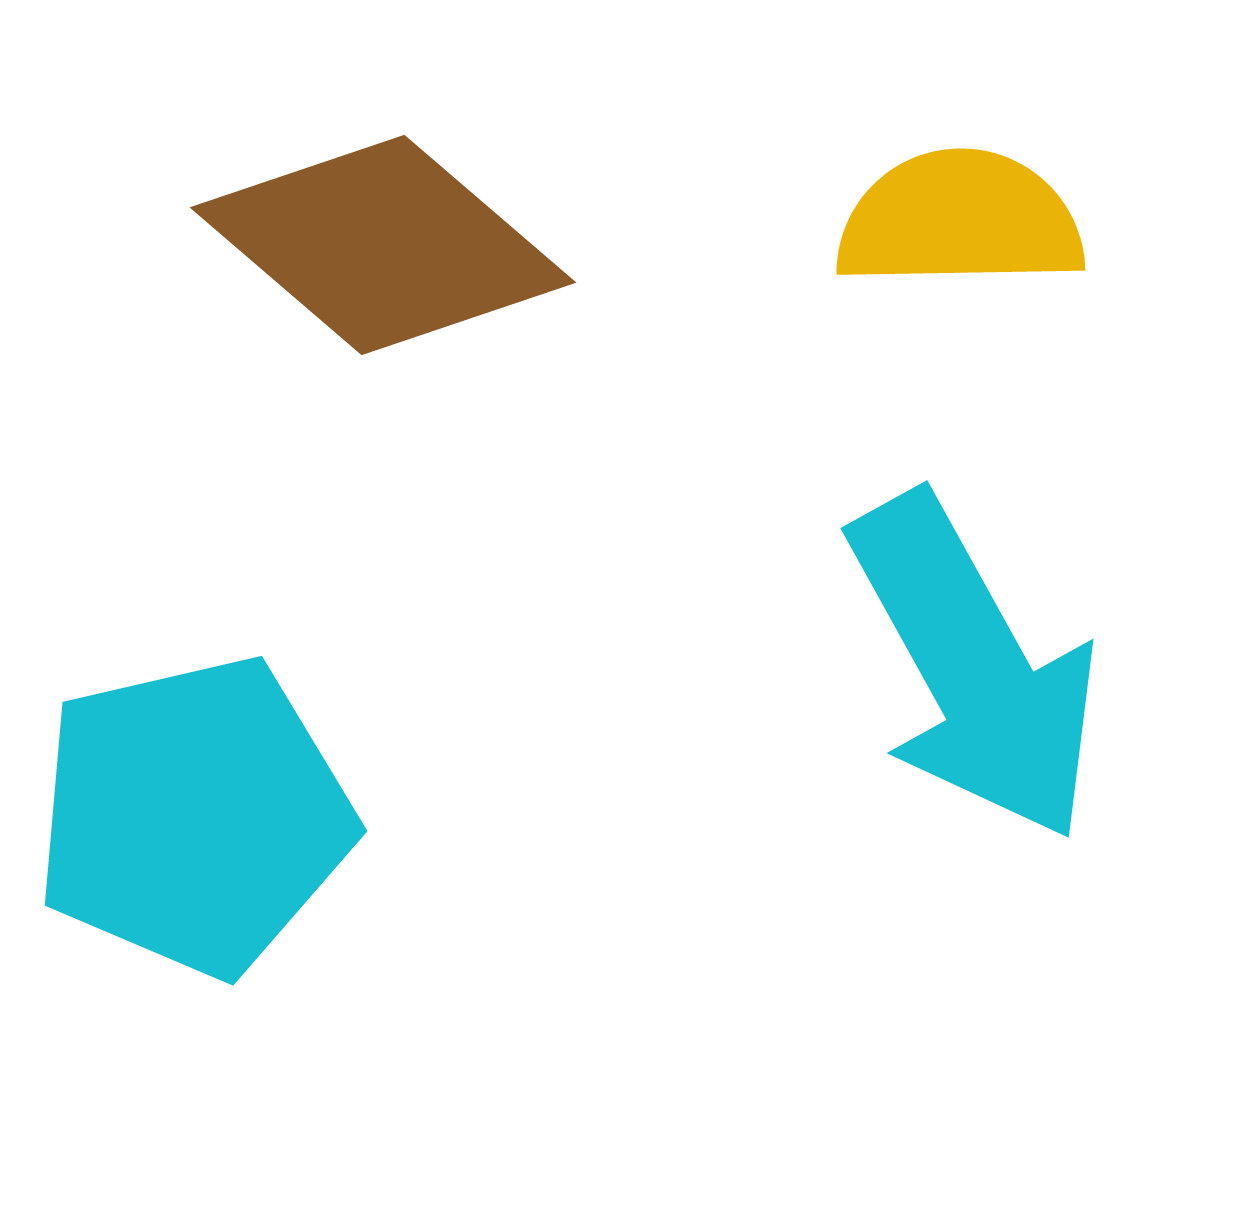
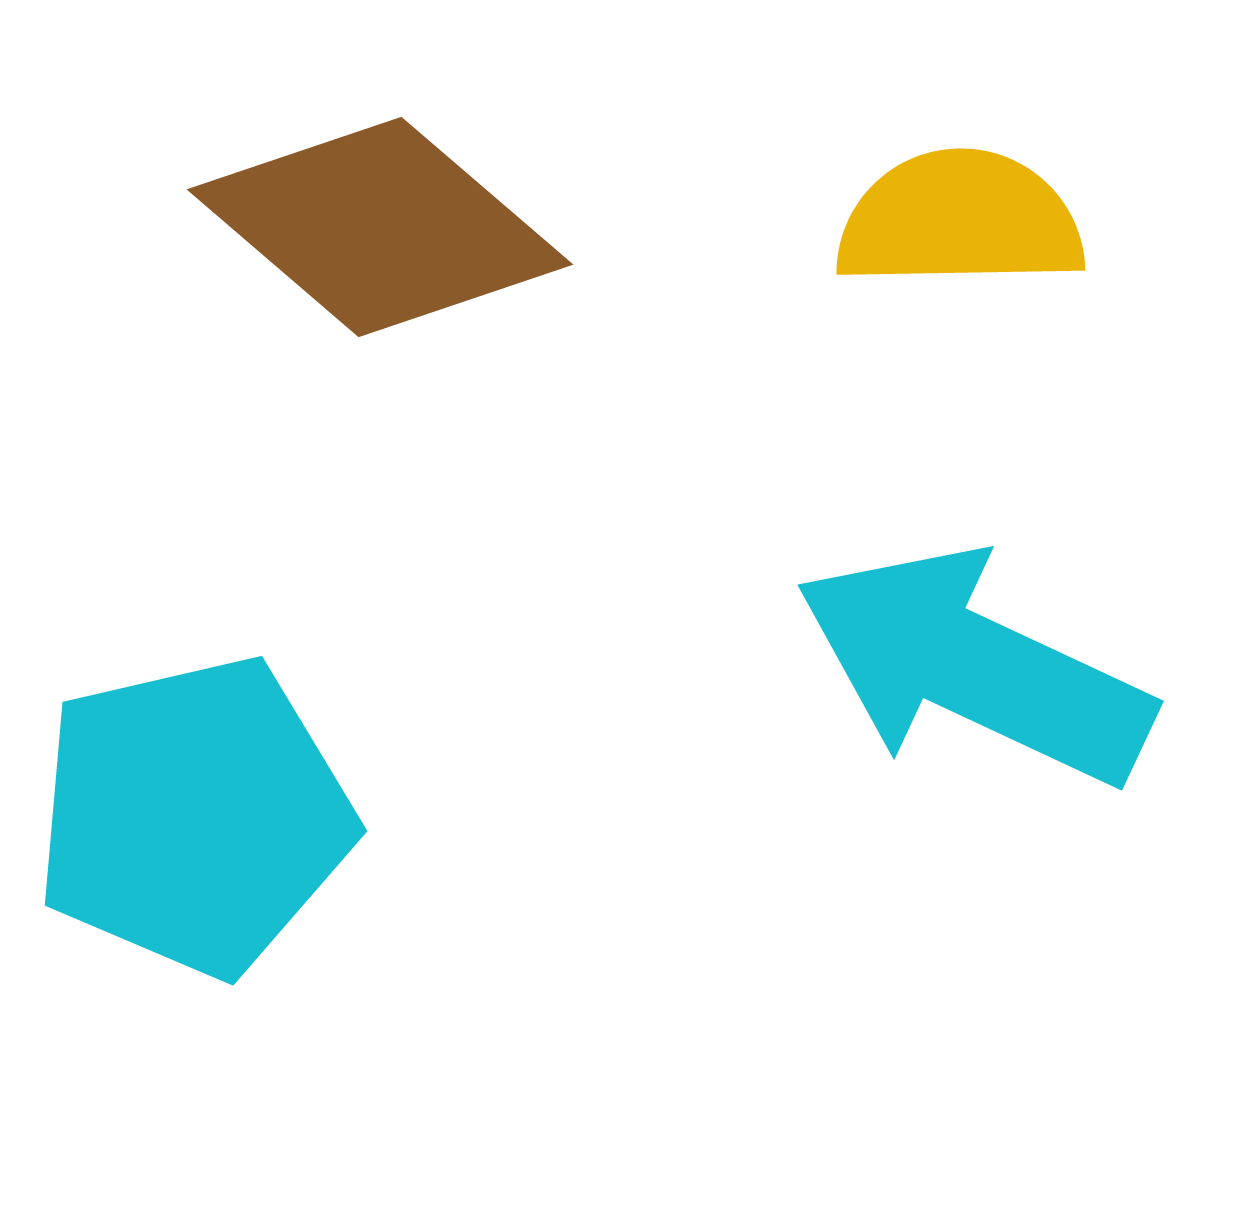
brown diamond: moved 3 px left, 18 px up
cyan arrow: rotated 144 degrees clockwise
